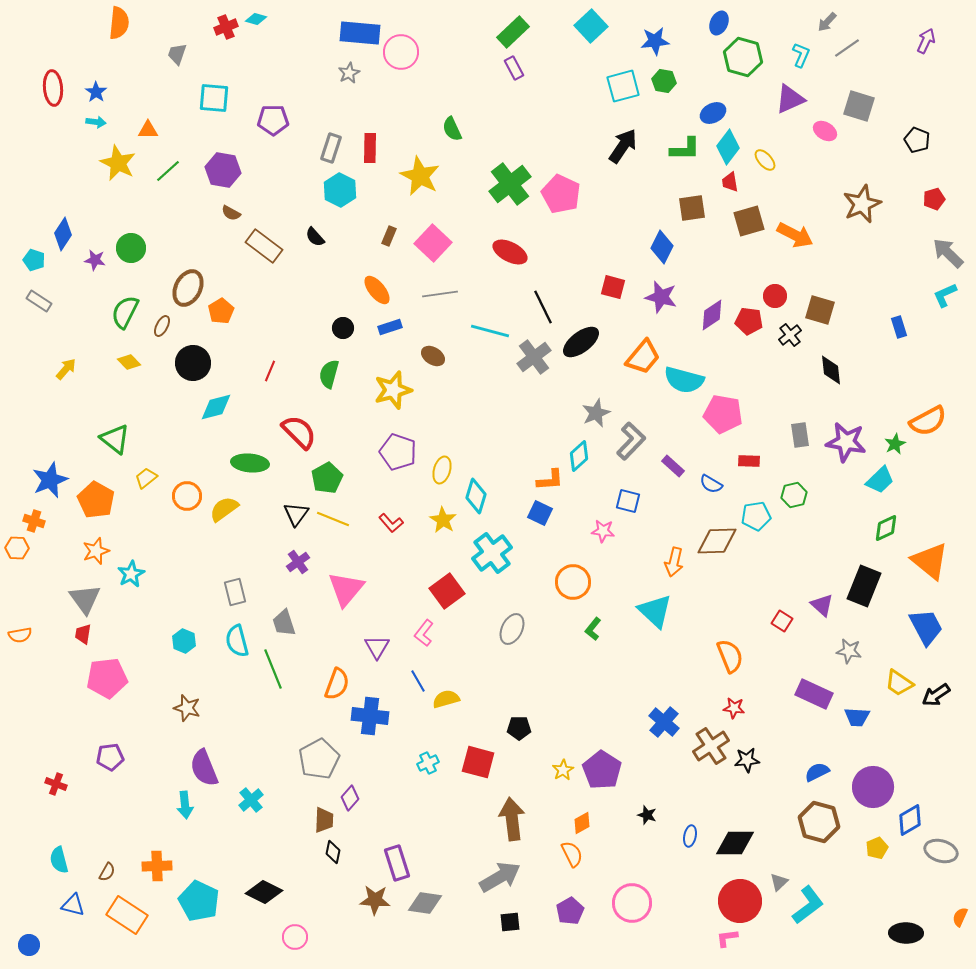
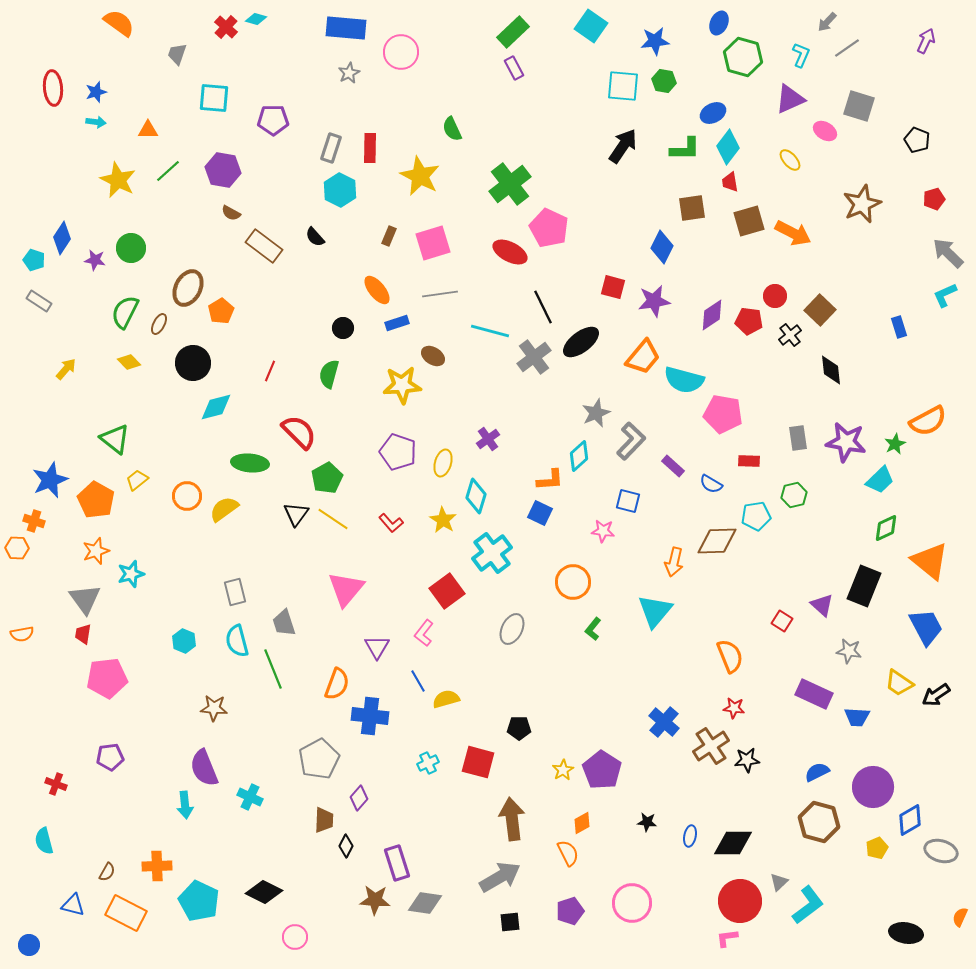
orange semicircle at (119, 23): rotated 60 degrees counterclockwise
cyan square at (591, 26): rotated 12 degrees counterclockwise
red cross at (226, 27): rotated 25 degrees counterclockwise
blue rectangle at (360, 33): moved 14 px left, 5 px up
cyan square at (623, 86): rotated 20 degrees clockwise
blue star at (96, 92): rotated 20 degrees clockwise
yellow ellipse at (765, 160): moved 25 px right
yellow star at (118, 163): moved 17 px down
pink pentagon at (561, 194): moved 12 px left, 34 px down
blue diamond at (63, 234): moved 1 px left, 4 px down
orange arrow at (795, 235): moved 2 px left, 2 px up
pink square at (433, 243): rotated 30 degrees clockwise
purple star at (661, 297): moved 7 px left, 4 px down; rotated 24 degrees counterclockwise
brown square at (820, 310): rotated 28 degrees clockwise
brown ellipse at (162, 326): moved 3 px left, 2 px up
blue rectangle at (390, 327): moved 7 px right, 4 px up
yellow star at (393, 390): moved 9 px right, 5 px up; rotated 12 degrees clockwise
gray rectangle at (800, 435): moved 2 px left, 3 px down
yellow ellipse at (442, 470): moved 1 px right, 7 px up
yellow trapezoid at (146, 478): moved 9 px left, 2 px down
yellow line at (333, 519): rotated 12 degrees clockwise
purple cross at (298, 562): moved 190 px right, 123 px up
cyan star at (131, 574): rotated 12 degrees clockwise
cyan triangle at (655, 611): rotated 27 degrees clockwise
orange semicircle at (20, 635): moved 2 px right, 1 px up
brown star at (187, 708): moved 27 px right; rotated 12 degrees counterclockwise
purple diamond at (350, 798): moved 9 px right
cyan cross at (251, 800): moved 1 px left, 3 px up; rotated 25 degrees counterclockwise
black star at (647, 815): moved 7 px down; rotated 12 degrees counterclockwise
black diamond at (735, 843): moved 2 px left
black diamond at (333, 852): moved 13 px right, 6 px up; rotated 15 degrees clockwise
orange semicircle at (572, 854): moved 4 px left, 1 px up
cyan semicircle at (59, 860): moved 15 px left, 19 px up
purple pentagon at (570, 911): rotated 12 degrees clockwise
orange rectangle at (127, 915): moved 1 px left, 2 px up; rotated 6 degrees counterclockwise
black ellipse at (906, 933): rotated 8 degrees clockwise
